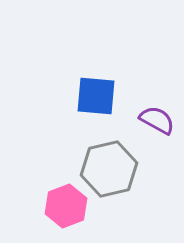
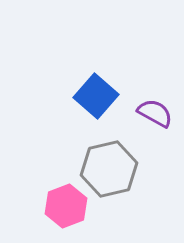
blue square: rotated 36 degrees clockwise
purple semicircle: moved 2 px left, 7 px up
